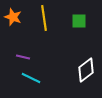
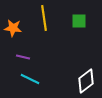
orange star: moved 11 px down; rotated 12 degrees counterclockwise
white diamond: moved 11 px down
cyan line: moved 1 px left, 1 px down
